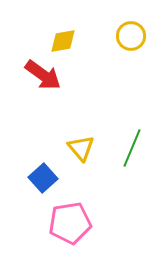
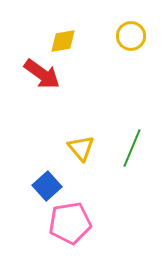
red arrow: moved 1 px left, 1 px up
blue square: moved 4 px right, 8 px down
